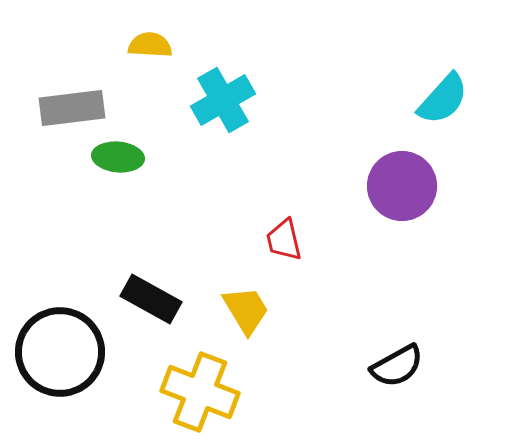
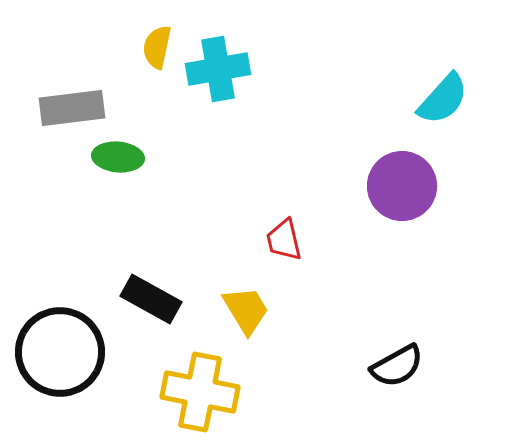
yellow semicircle: moved 7 px right, 2 px down; rotated 81 degrees counterclockwise
cyan cross: moved 5 px left, 31 px up; rotated 20 degrees clockwise
yellow cross: rotated 10 degrees counterclockwise
